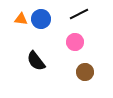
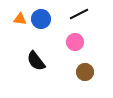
orange triangle: moved 1 px left
